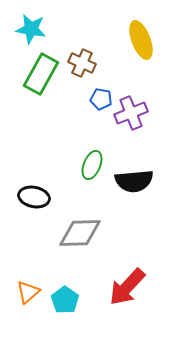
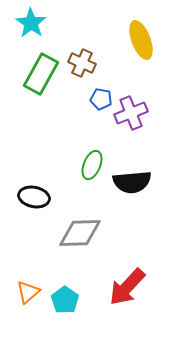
cyan star: moved 6 px up; rotated 24 degrees clockwise
black semicircle: moved 2 px left, 1 px down
